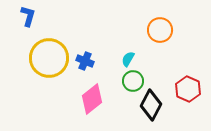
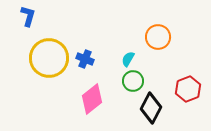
orange circle: moved 2 px left, 7 px down
blue cross: moved 2 px up
red hexagon: rotated 15 degrees clockwise
black diamond: moved 3 px down
